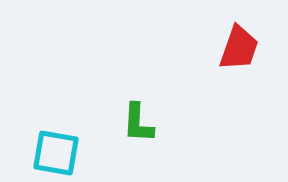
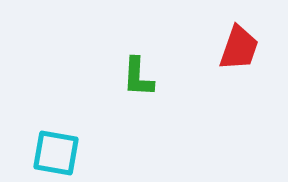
green L-shape: moved 46 px up
